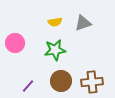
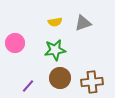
brown circle: moved 1 px left, 3 px up
